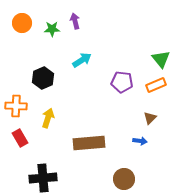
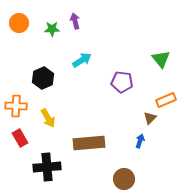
orange circle: moved 3 px left
orange rectangle: moved 10 px right, 15 px down
yellow arrow: rotated 132 degrees clockwise
blue arrow: rotated 80 degrees counterclockwise
black cross: moved 4 px right, 11 px up
